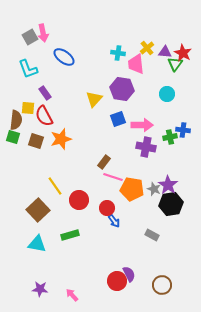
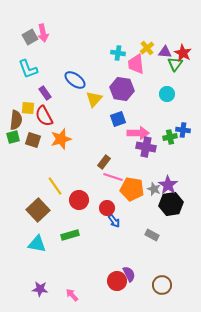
blue ellipse at (64, 57): moved 11 px right, 23 px down
pink arrow at (142, 125): moved 4 px left, 8 px down
green square at (13, 137): rotated 32 degrees counterclockwise
brown square at (36, 141): moved 3 px left, 1 px up
